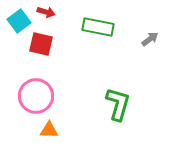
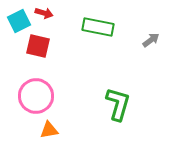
red arrow: moved 2 px left, 1 px down
cyan square: rotated 10 degrees clockwise
gray arrow: moved 1 px right, 1 px down
red square: moved 3 px left, 2 px down
orange triangle: rotated 12 degrees counterclockwise
